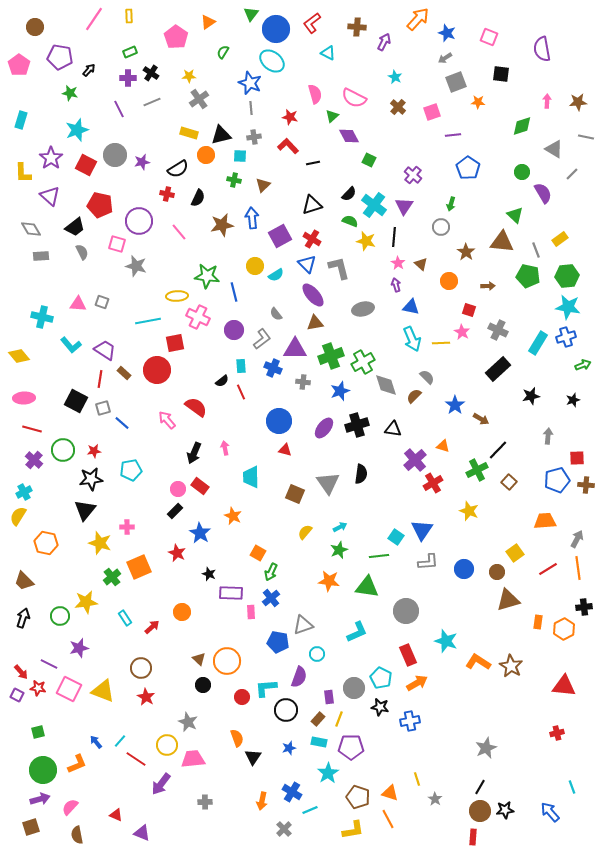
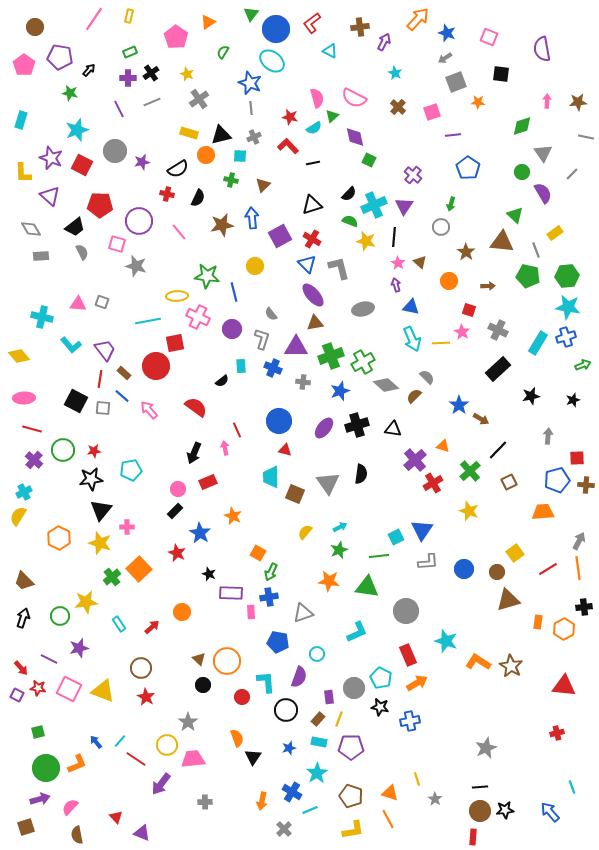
yellow rectangle at (129, 16): rotated 16 degrees clockwise
brown cross at (357, 27): moved 3 px right; rotated 12 degrees counterclockwise
cyan triangle at (328, 53): moved 2 px right, 2 px up
pink pentagon at (19, 65): moved 5 px right
black cross at (151, 73): rotated 21 degrees clockwise
yellow star at (189, 76): moved 2 px left, 2 px up; rotated 24 degrees clockwise
cyan star at (395, 77): moved 4 px up
pink semicircle at (315, 94): moved 2 px right, 4 px down
purple diamond at (349, 136): moved 6 px right, 1 px down; rotated 15 degrees clockwise
gray cross at (254, 137): rotated 16 degrees counterclockwise
gray triangle at (554, 149): moved 11 px left, 4 px down; rotated 24 degrees clockwise
gray circle at (115, 155): moved 4 px up
purple star at (51, 158): rotated 15 degrees counterclockwise
red square at (86, 165): moved 4 px left
green cross at (234, 180): moved 3 px left
red pentagon at (100, 205): rotated 10 degrees counterclockwise
cyan cross at (374, 205): rotated 30 degrees clockwise
yellow rectangle at (560, 239): moved 5 px left, 6 px up
brown triangle at (421, 264): moved 1 px left, 2 px up
cyan semicircle at (276, 275): moved 38 px right, 147 px up
gray semicircle at (276, 314): moved 5 px left
purple circle at (234, 330): moved 2 px left, 1 px up
gray L-shape at (262, 339): rotated 35 degrees counterclockwise
purple triangle at (295, 349): moved 1 px right, 2 px up
purple trapezoid at (105, 350): rotated 20 degrees clockwise
red circle at (157, 370): moved 1 px left, 4 px up
gray diamond at (386, 385): rotated 30 degrees counterclockwise
red line at (241, 392): moved 4 px left, 38 px down
blue star at (455, 405): moved 4 px right
gray square at (103, 408): rotated 21 degrees clockwise
pink arrow at (167, 420): moved 18 px left, 10 px up
blue line at (122, 423): moved 27 px up
green cross at (477, 470): moved 7 px left, 1 px down; rotated 15 degrees counterclockwise
cyan trapezoid at (251, 477): moved 20 px right
brown square at (509, 482): rotated 21 degrees clockwise
red rectangle at (200, 486): moved 8 px right, 4 px up; rotated 60 degrees counterclockwise
black triangle at (85, 510): moved 16 px right
orange trapezoid at (545, 521): moved 2 px left, 9 px up
cyan square at (396, 537): rotated 28 degrees clockwise
gray arrow at (577, 539): moved 2 px right, 2 px down
orange hexagon at (46, 543): moved 13 px right, 5 px up; rotated 15 degrees clockwise
orange square at (139, 567): moved 2 px down; rotated 20 degrees counterclockwise
blue cross at (271, 598): moved 2 px left, 1 px up; rotated 30 degrees clockwise
cyan rectangle at (125, 618): moved 6 px left, 6 px down
gray triangle at (303, 625): moved 12 px up
purple line at (49, 664): moved 5 px up
red arrow at (21, 672): moved 4 px up
cyan L-shape at (266, 688): moved 6 px up; rotated 90 degrees clockwise
gray star at (188, 722): rotated 12 degrees clockwise
green circle at (43, 770): moved 3 px right, 2 px up
cyan star at (328, 773): moved 11 px left
black line at (480, 787): rotated 56 degrees clockwise
brown pentagon at (358, 797): moved 7 px left, 1 px up
red triangle at (116, 815): moved 2 px down; rotated 24 degrees clockwise
brown square at (31, 827): moved 5 px left
